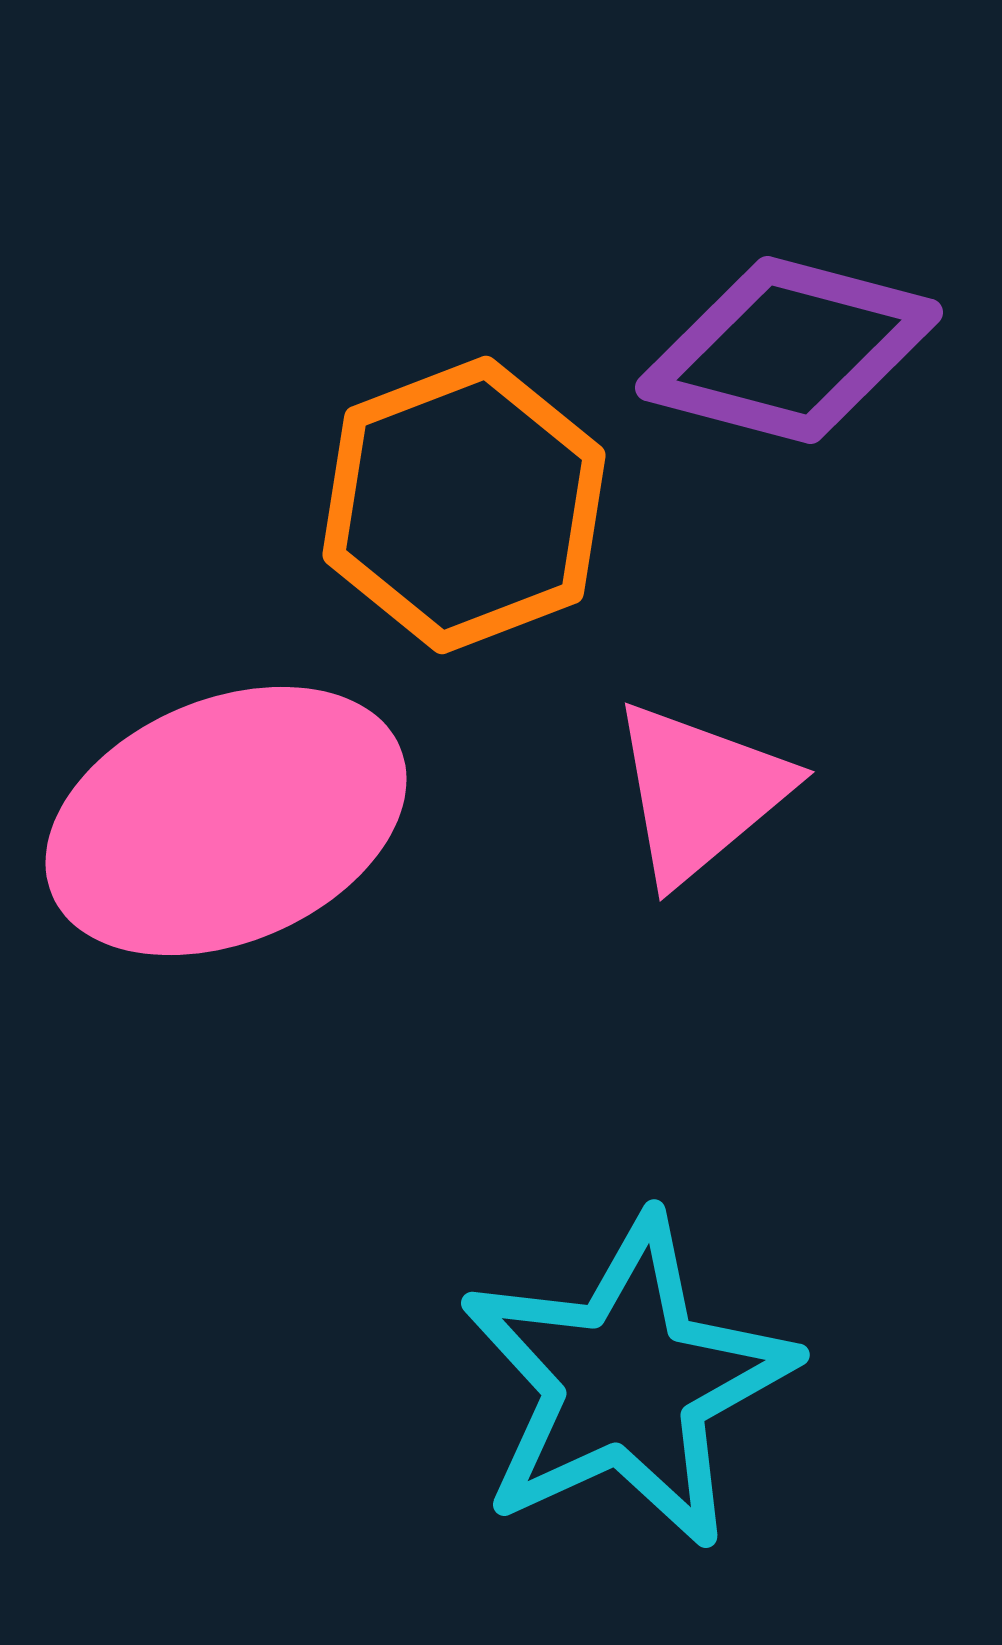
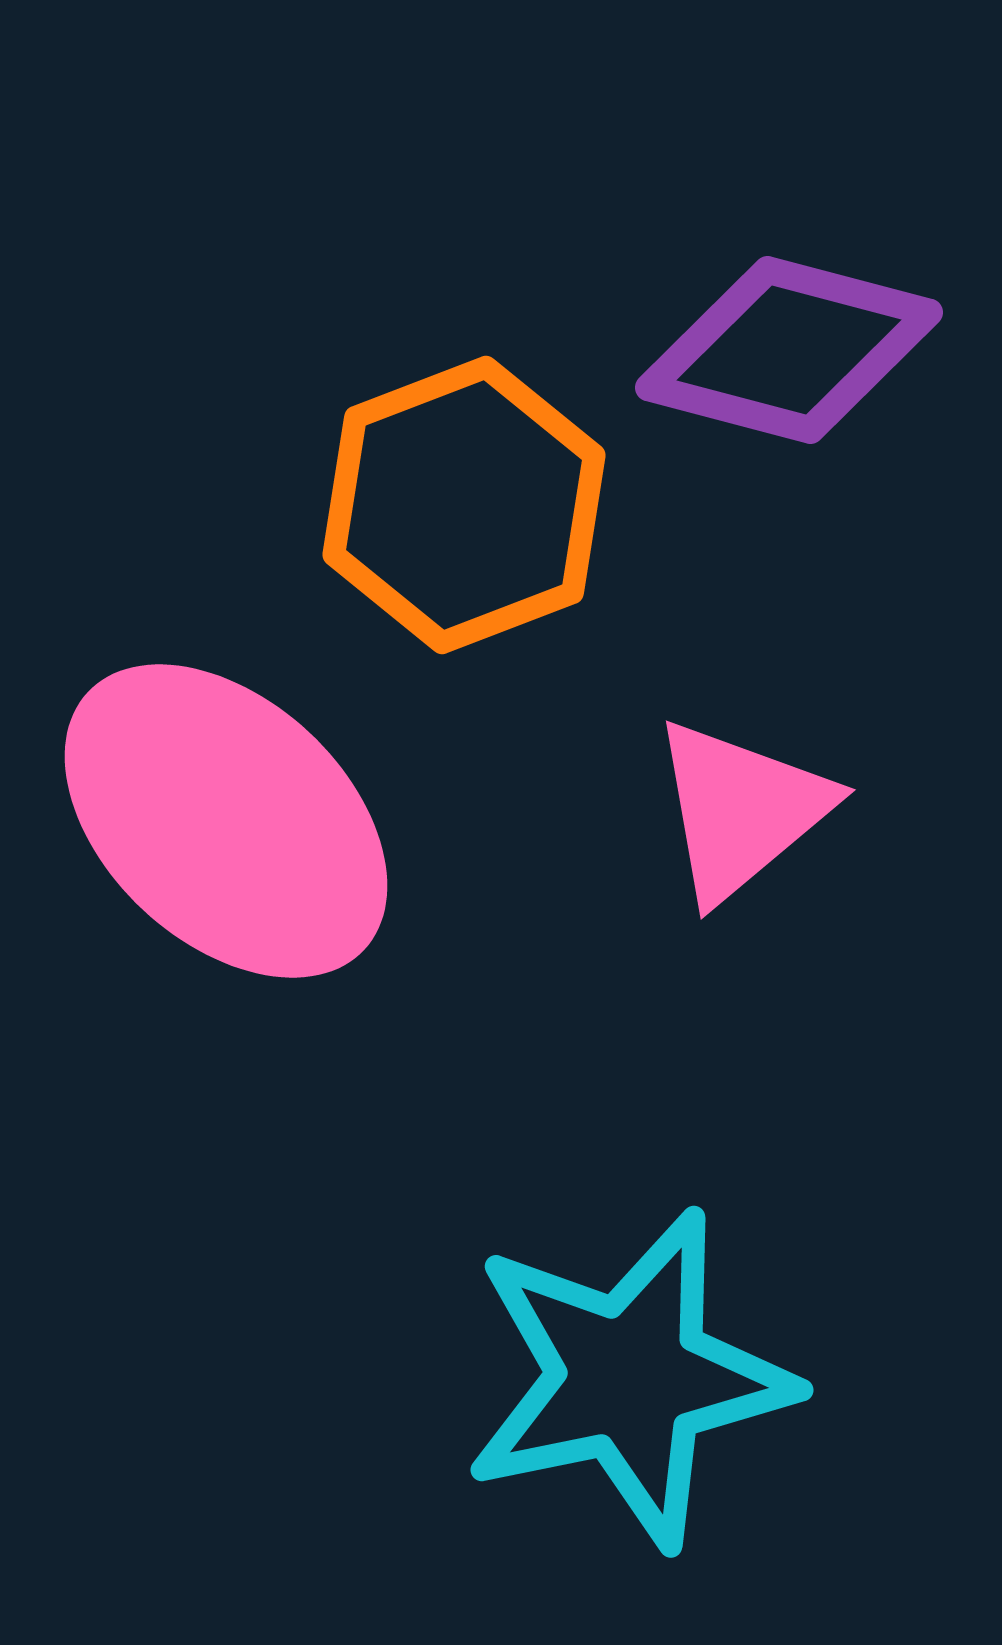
pink triangle: moved 41 px right, 18 px down
pink ellipse: rotated 66 degrees clockwise
cyan star: moved 2 px right, 4 px up; rotated 13 degrees clockwise
